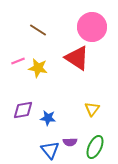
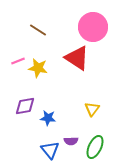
pink circle: moved 1 px right
purple diamond: moved 2 px right, 4 px up
purple semicircle: moved 1 px right, 1 px up
